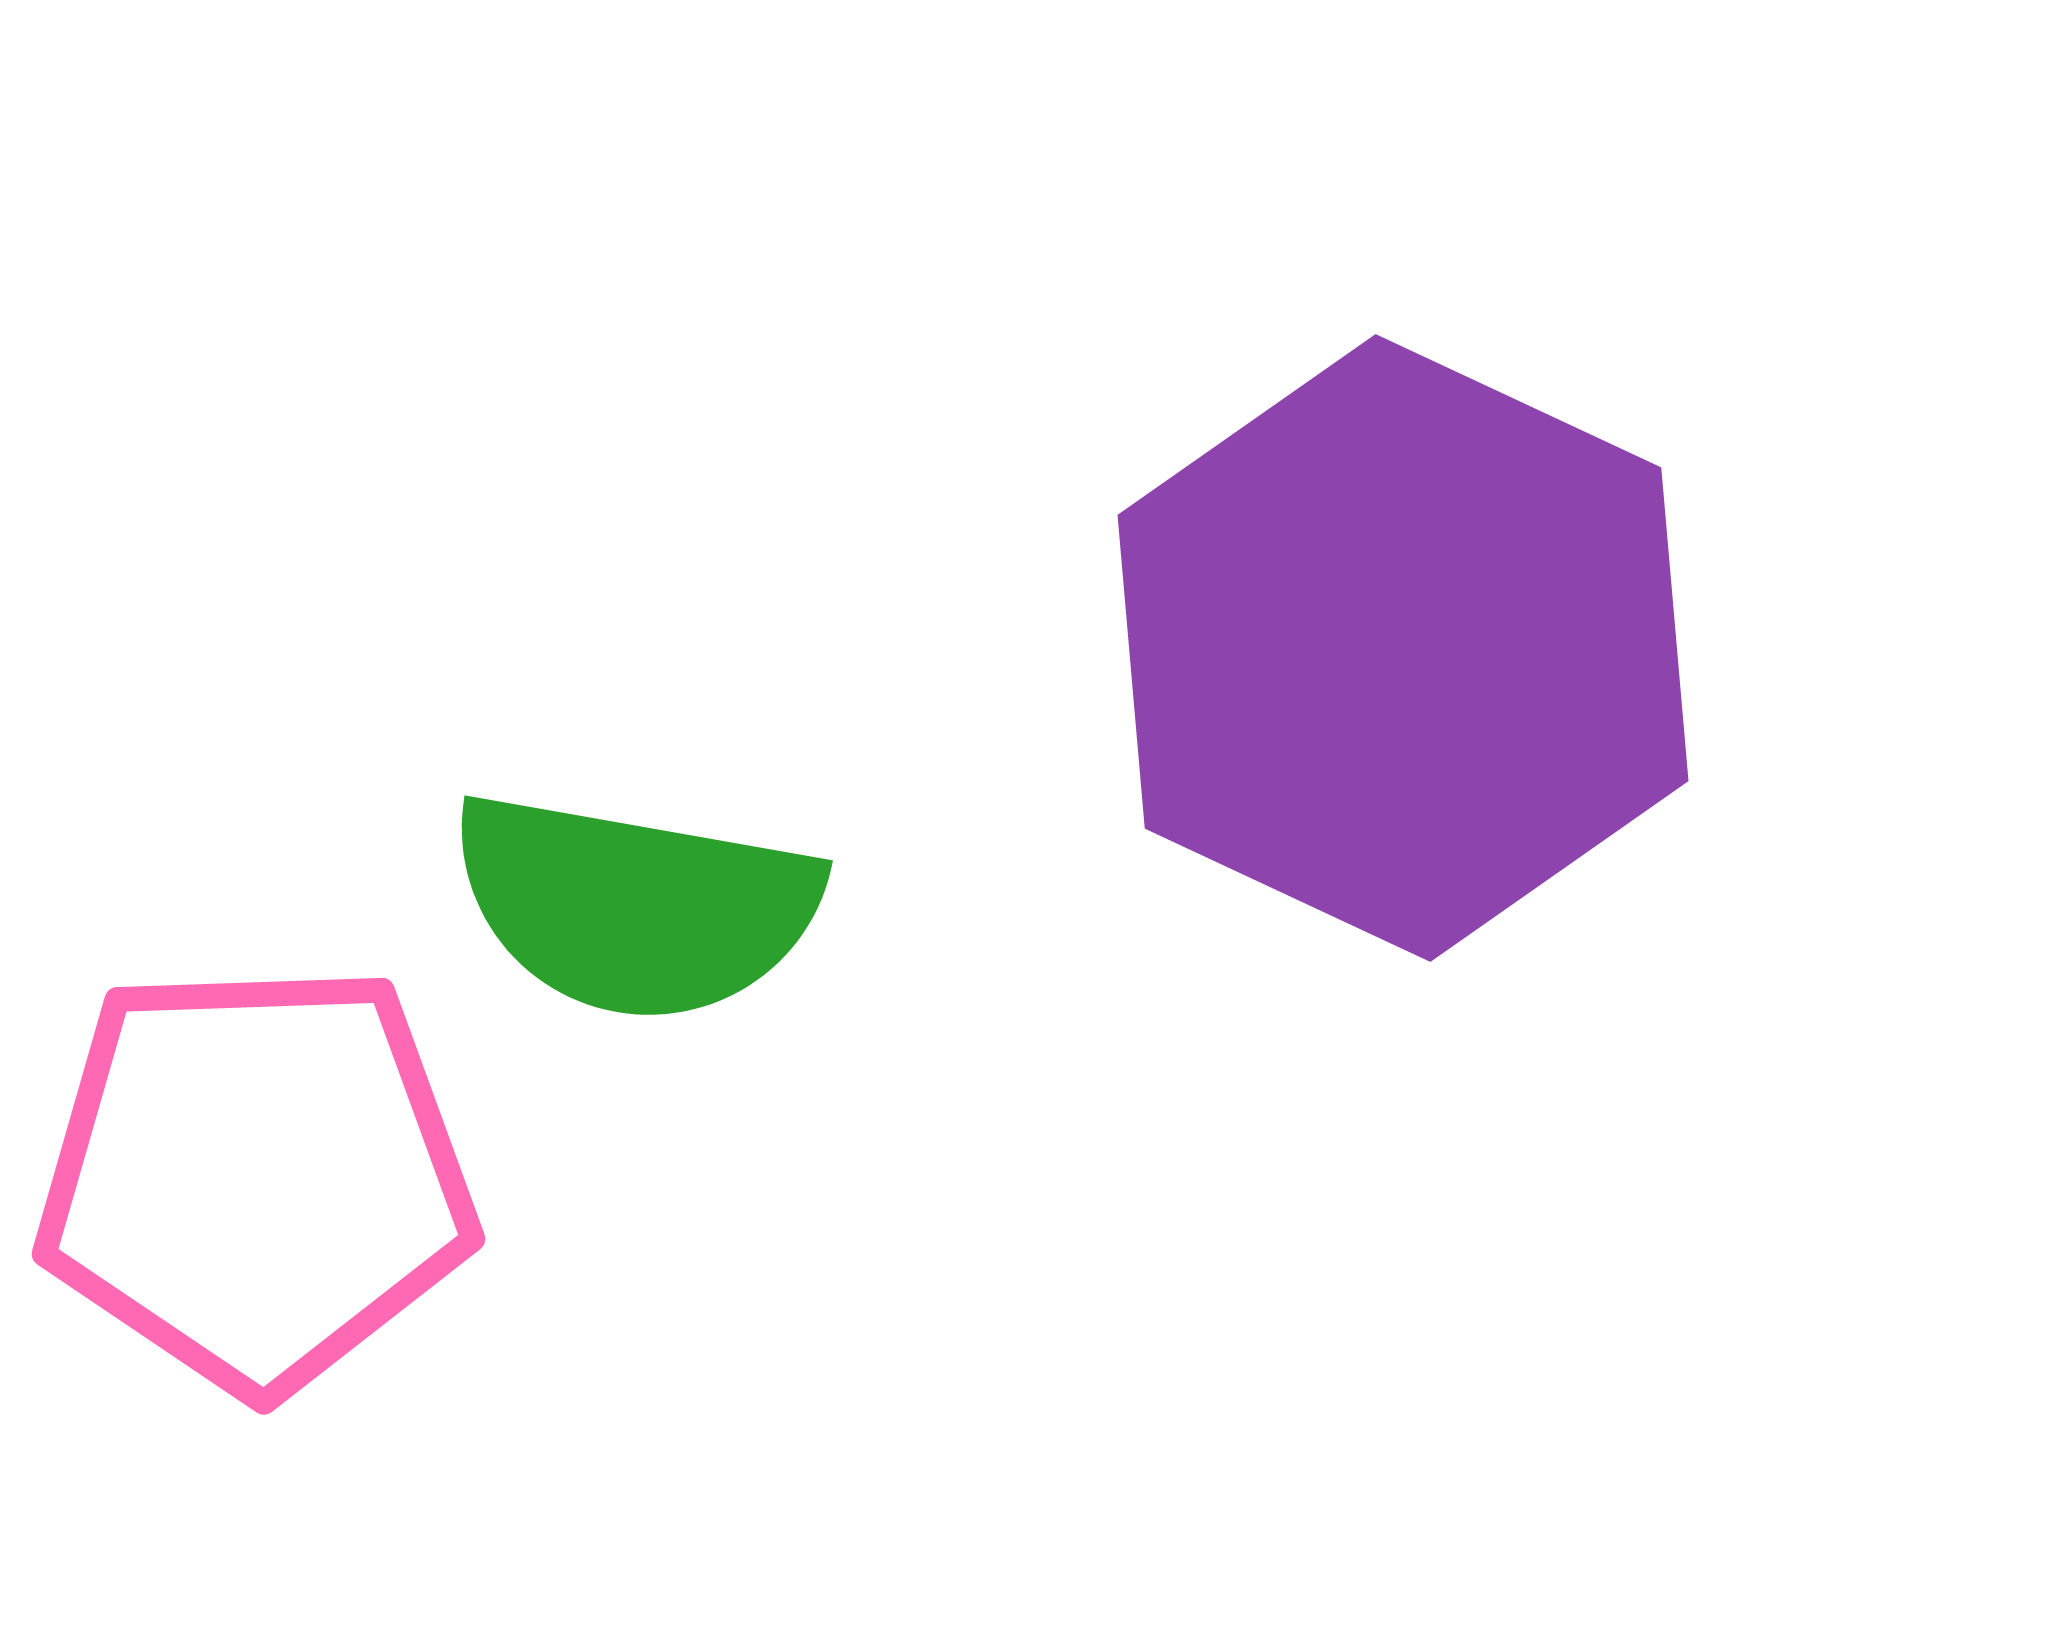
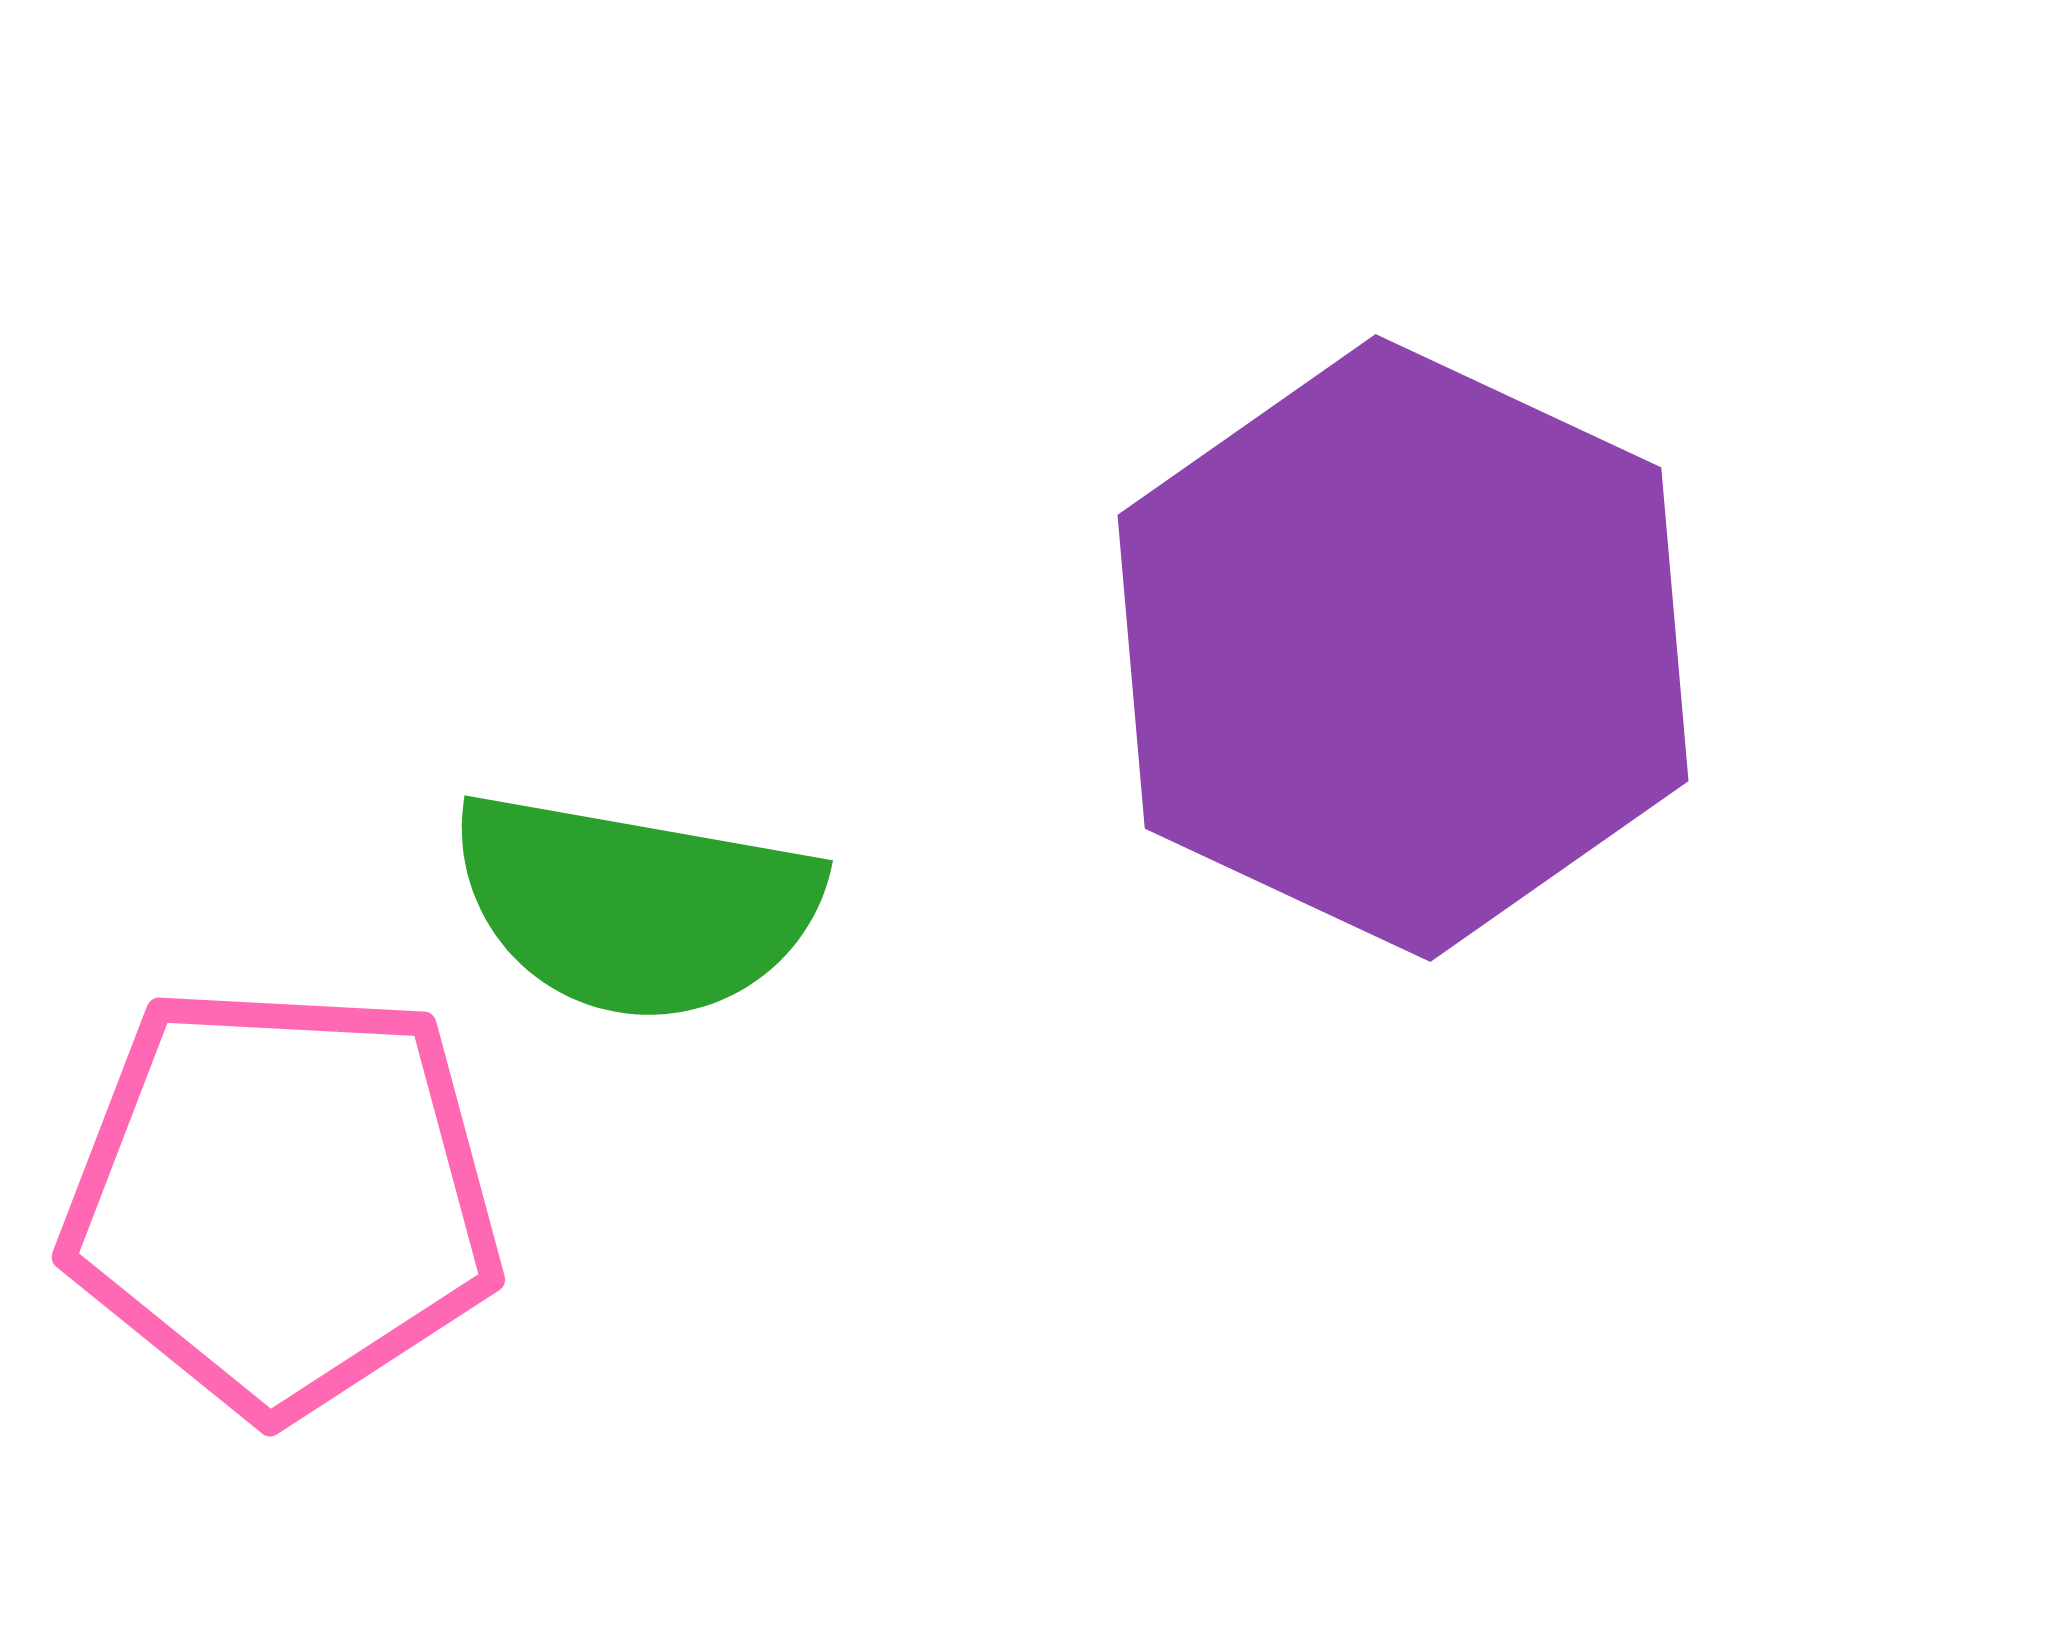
pink pentagon: moved 26 px right, 22 px down; rotated 5 degrees clockwise
